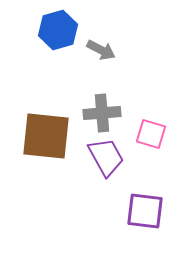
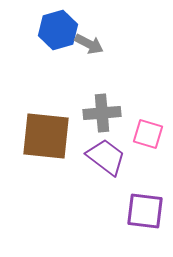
gray arrow: moved 12 px left, 6 px up
pink square: moved 3 px left
purple trapezoid: rotated 24 degrees counterclockwise
